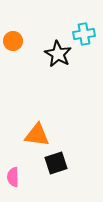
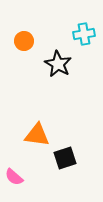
orange circle: moved 11 px right
black star: moved 10 px down
black square: moved 9 px right, 5 px up
pink semicircle: moved 1 px right; rotated 48 degrees counterclockwise
